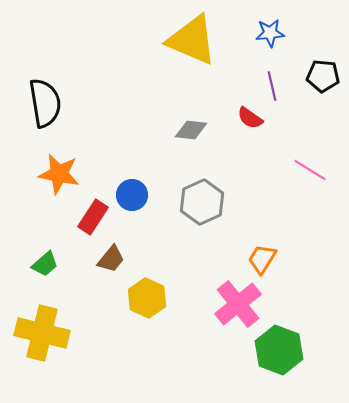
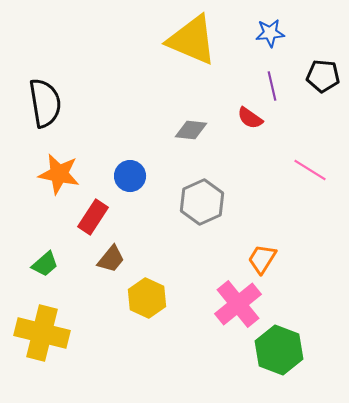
blue circle: moved 2 px left, 19 px up
